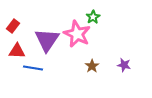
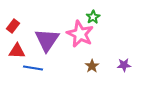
pink star: moved 3 px right
purple star: rotated 16 degrees counterclockwise
